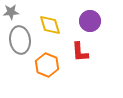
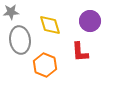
orange hexagon: moved 2 px left
